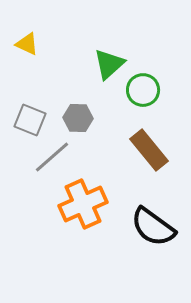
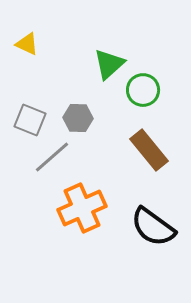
orange cross: moved 1 px left, 4 px down
